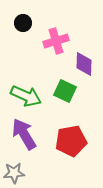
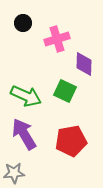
pink cross: moved 1 px right, 2 px up
